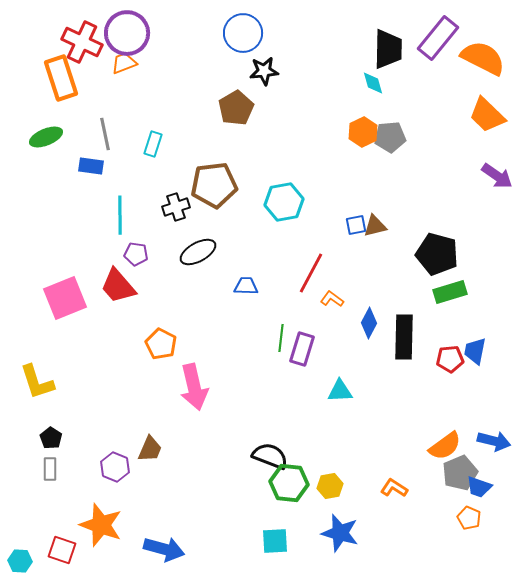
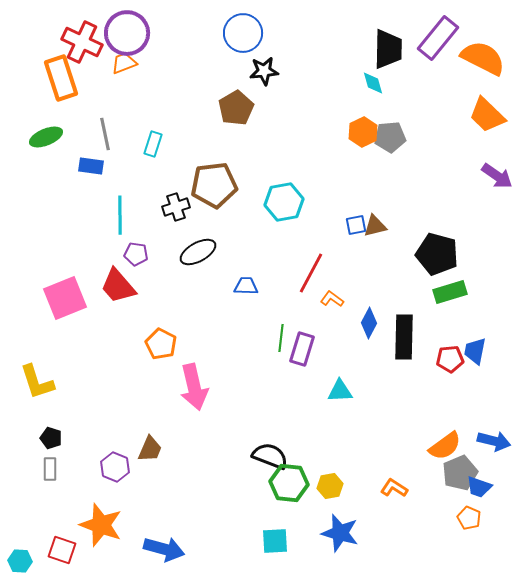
black pentagon at (51, 438): rotated 15 degrees counterclockwise
